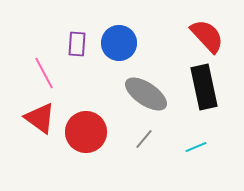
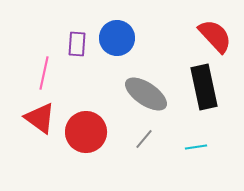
red semicircle: moved 8 px right
blue circle: moved 2 px left, 5 px up
pink line: rotated 40 degrees clockwise
cyan line: rotated 15 degrees clockwise
